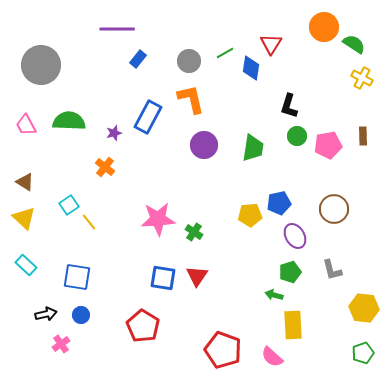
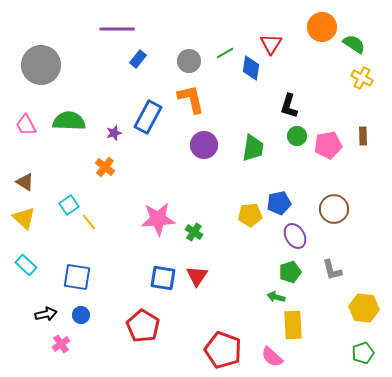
orange circle at (324, 27): moved 2 px left
green arrow at (274, 295): moved 2 px right, 2 px down
